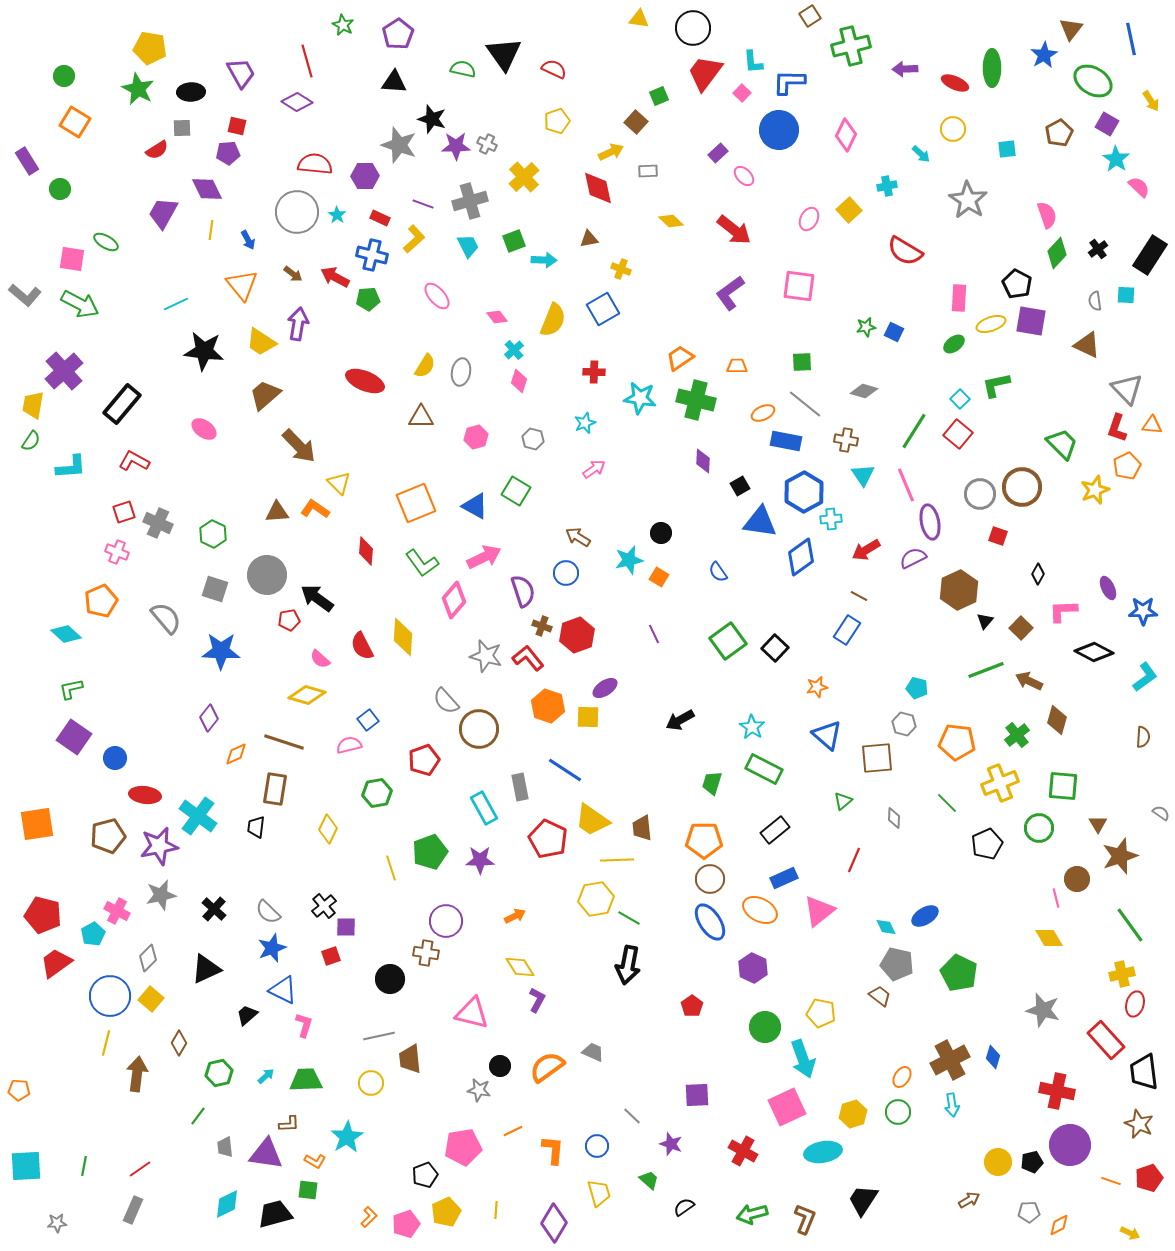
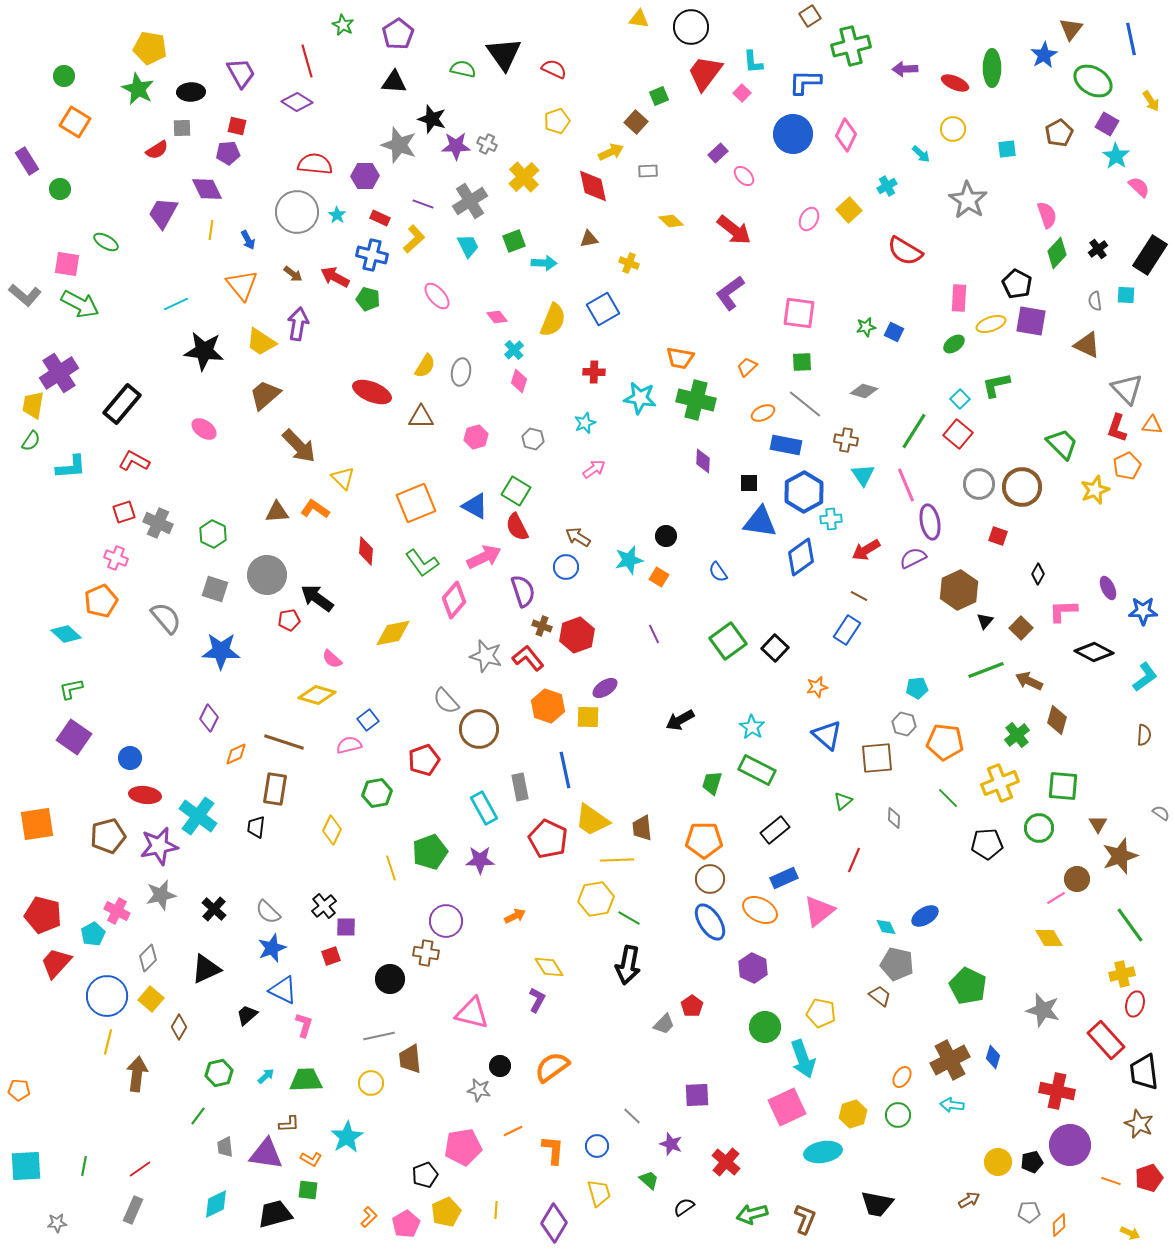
black circle at (693, 28): moved 2 px left, 1 px up
blue L-shape at (789, 82): moved 16 px right
blue circle at (779, 130): moved 14 px right, 4 px down
cyan star at (1116, 159): moved 3 px up
cyan cross at (887, 186): rotated 18 degrees counterclockwise
red diamond at (598, 188): moved 5 px left, 2 px up
gray cross at (470, 201): rotated 16 degrees counterclockwise
pink square at (72, 259): moved 5 px left, 5 px down
cyan arrow at (544, 260): moved 3 px down
yellow cross at (621, 269): moved 8 px right, 6 px up
pink square at (799, 286): moved 27 px down
green pentagon at (368, 299): rotated 20 degrees clockwise
orange trapezoid at (680, 358): rotated 136 degrees counterclockwise
orange trapezoid at (737, 366): moved 10 px right, 1 px down; rotated 45 degrees counterclockwise
purple cross at (64, 371): moved 5 px left, 2 px down; rotated 9 degrees clockwise
red ellipse at (365, 381): moved 7 px right, 11 px down
blue rectangle at (786, 441): moved 4 px down
yellow triangle at (339, 483): moved 4 px right, 5 px up
black square at (740, 486): moved 9 px right, 3 px up; rotated 30 degrees clockwise
gray circle at (980, 494): moved 1 px left, 10 px up
black circle at (661, 533): moved 5 px right, 3 px down
pink cross at (117, 552): moved 1 px left, 6 px down
blue circle at (566, 573): moved 6 px up
yellow diamond at (403, 637): moved 10 px left, 4 px up; rotated 75 degrees clockwise
red semicircle at (362, 646): moved 155 px right, 119 px up
pink semicircle at (320, 659): moved 12 px right
cyan pentagon at (917, 688): rotated 20 degrees counterclockwise
yellow diamond at (307, 695): moved 10 px right
purple diamond at (209, 718): rotated 12 degrees counterclockwise
brown semicircle at (1143, 737): moved 1 px right, 2 px up
orange pentagon at (957, 742): moved 12 px left
blue circle at (115, 758): moved 15 px right
green rectangle at (764, 769): moved 7 px left, 1 px down
blue line at (565, 770): rotated 45 degrees clockwise
green line at (947, 803): moved 1 px right, 5 px up
yellow diamond at (328, 829): moved 4 px right, 1 px down
black pentagon at (987, 844): rotated 20 degrees clockwise
pink line at (1056, 898): rotated 72 degrees clockwise
red trapezoid at (56, 963): rotated 12 degrees counterclockwise
yellow diamond at (520, 967): moved 29 px right
green pentagon at (959, 973): moved 9 px right, 13 px down
blue circle at (110, 996): moved 3 px left
yellow line at (106, 1043): moved 2 px right, 1 px up
brown diamond at (179, 1043): moved 16 px up
gray trapezoid at (593, 1052): moved 71 px right, 28 px up; rotated 110 degrees clockwise
orange semicircle at (547, 1067): moved 5 px right
cyan arrow at (952, 1105): rotated 105 degrees clockwise
green circle at (898, 1112): moved 3 px down
red cross at (743, 1151): moved 17 px left, 11 px down; rotated 12 degrees clockwise
orange L-shape at (315, 1161): moved 4 px left, 2 px up
black trapezoid at (863, 1200): moved 14 px right, 4 px down; rotated 112 degrees counterclockwise
cyan diamond at (227, 1204): moved 11 px left
pink pentagon at (406, 1224): rotated 12 degrees counterclockwise
orange diamond at (1059, 1225): rotated 15 degrees counterclockwise
